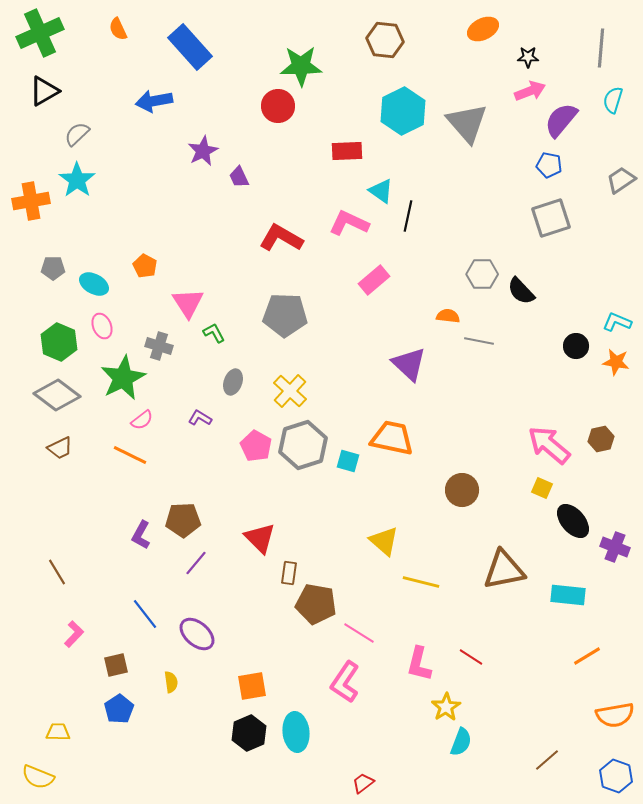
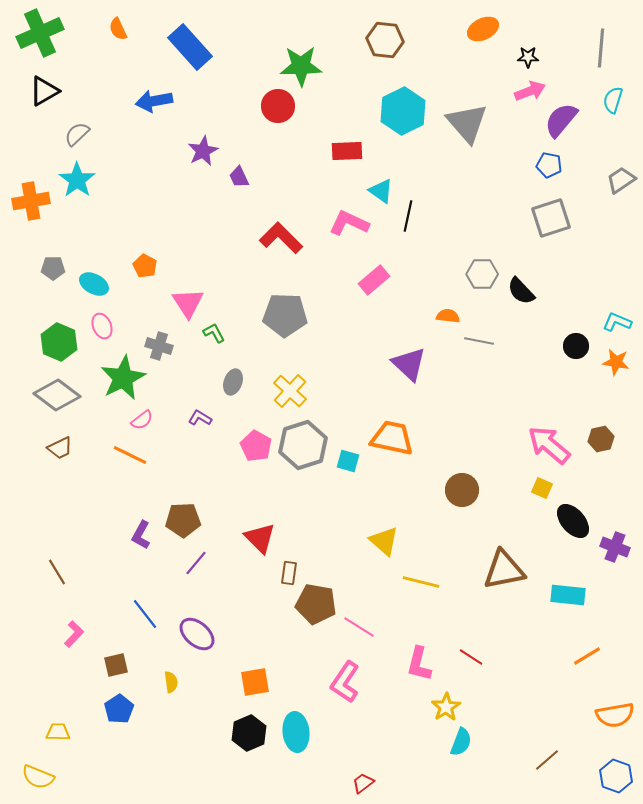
red L-shape at (281, 238): rotated 15 degrees clockwise
pink line at (359, 633): moved 6 px up
orange square at (252, 686): moved 3 px right, 4 px up
